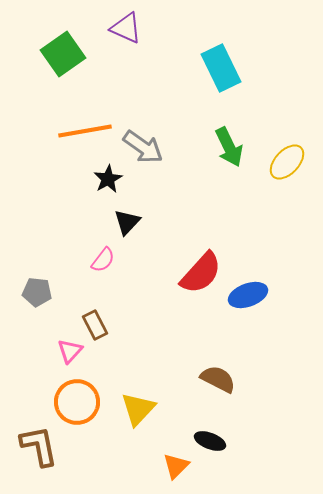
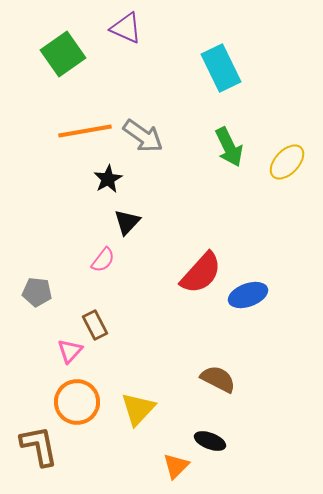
gray arrow: moved 11 px up
